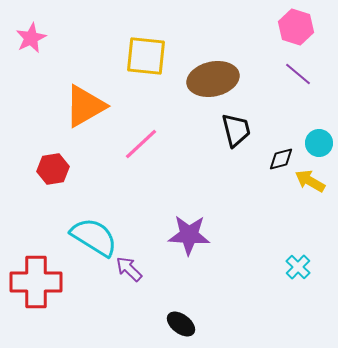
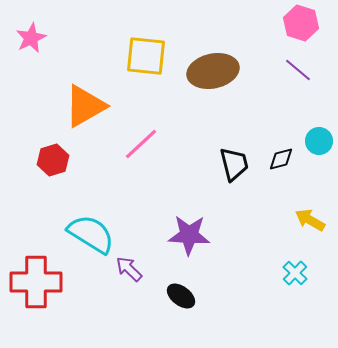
pink hexagon: moved 5 px right, 4 px up
purple line: moved 4 px up
brown ellipse: moved 8 px up
black trapezoid: moved 2 px left, 34 px down
cyan circle: moved 2 px up
red hexagon: moved 9 px up; rotated 8 degrees counterclockwise
yellow arrow: moved 39 px down
cyan semicircle: moved 3 px left, 3 px up
cyan cross: moved 3 px left, 6 px down
black ellipse: moved 28 px up
